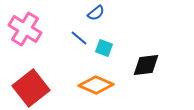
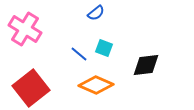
blue line: moved 16 px down
